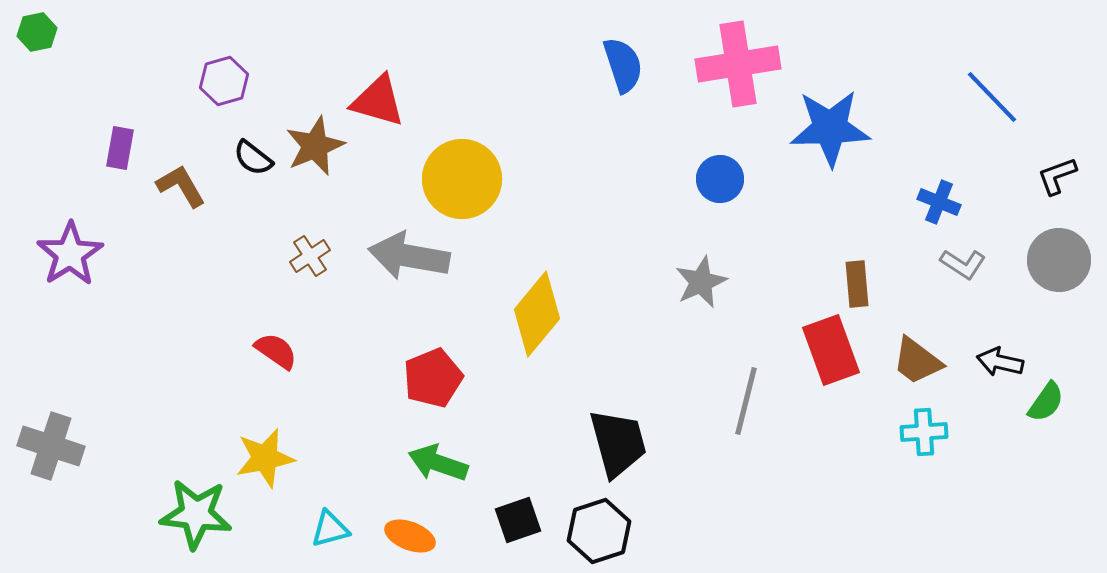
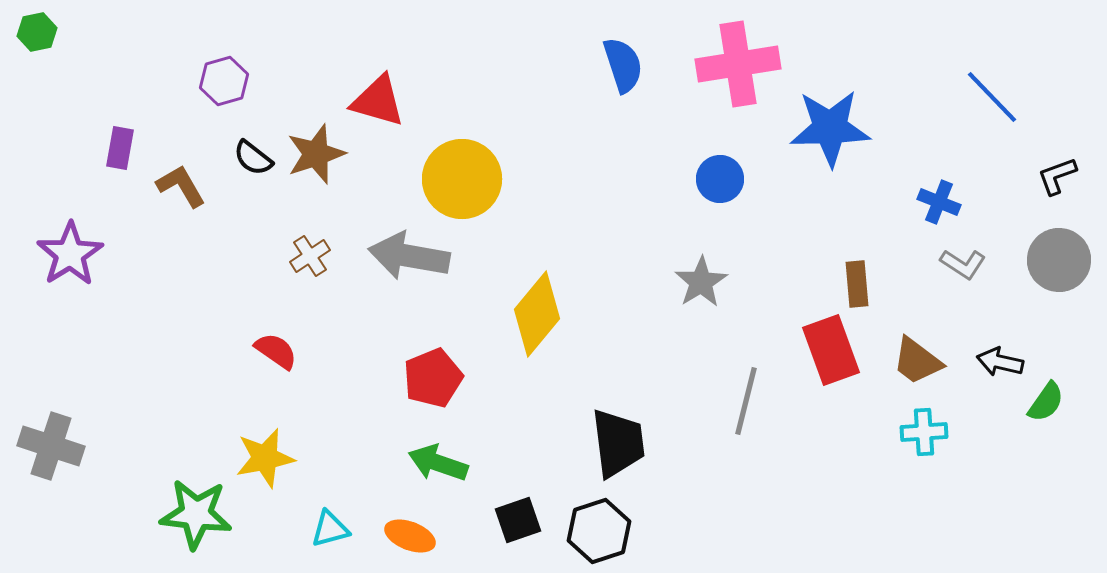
brown star: moved 1 px right, 8 px down; rotated 4 degrees clockwise
gray star: rotated 8 degrees counterclockwise
black trapezoid: rotated 8 degrees clockwise
